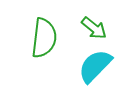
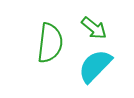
green semicircle: moved 6 px right, 5 px down
